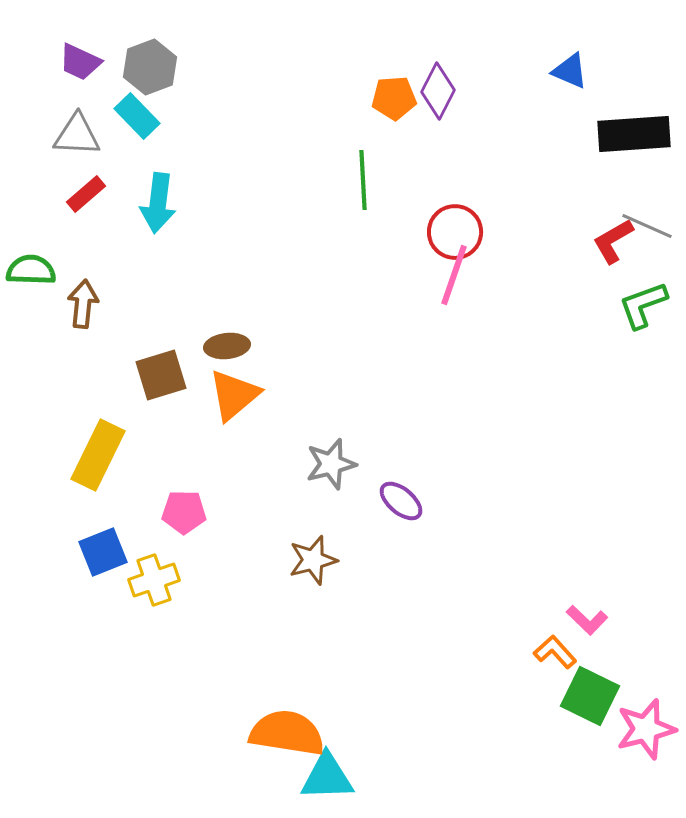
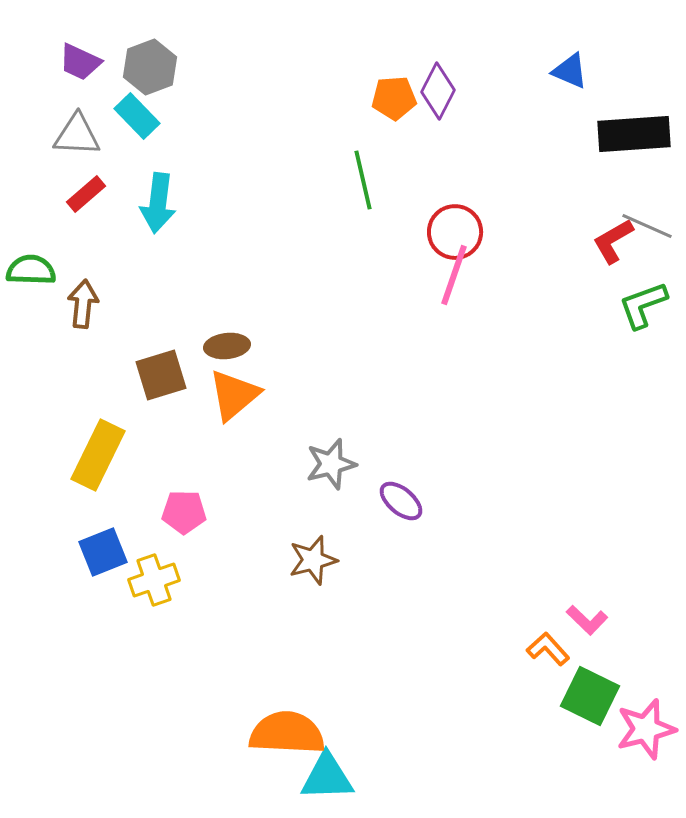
green line: rotated 10 degrees counterclockwise
orange L-shape: moved 7 px left, 3 px up
orange semicircle: rotated 6 degrees counterclockwise
